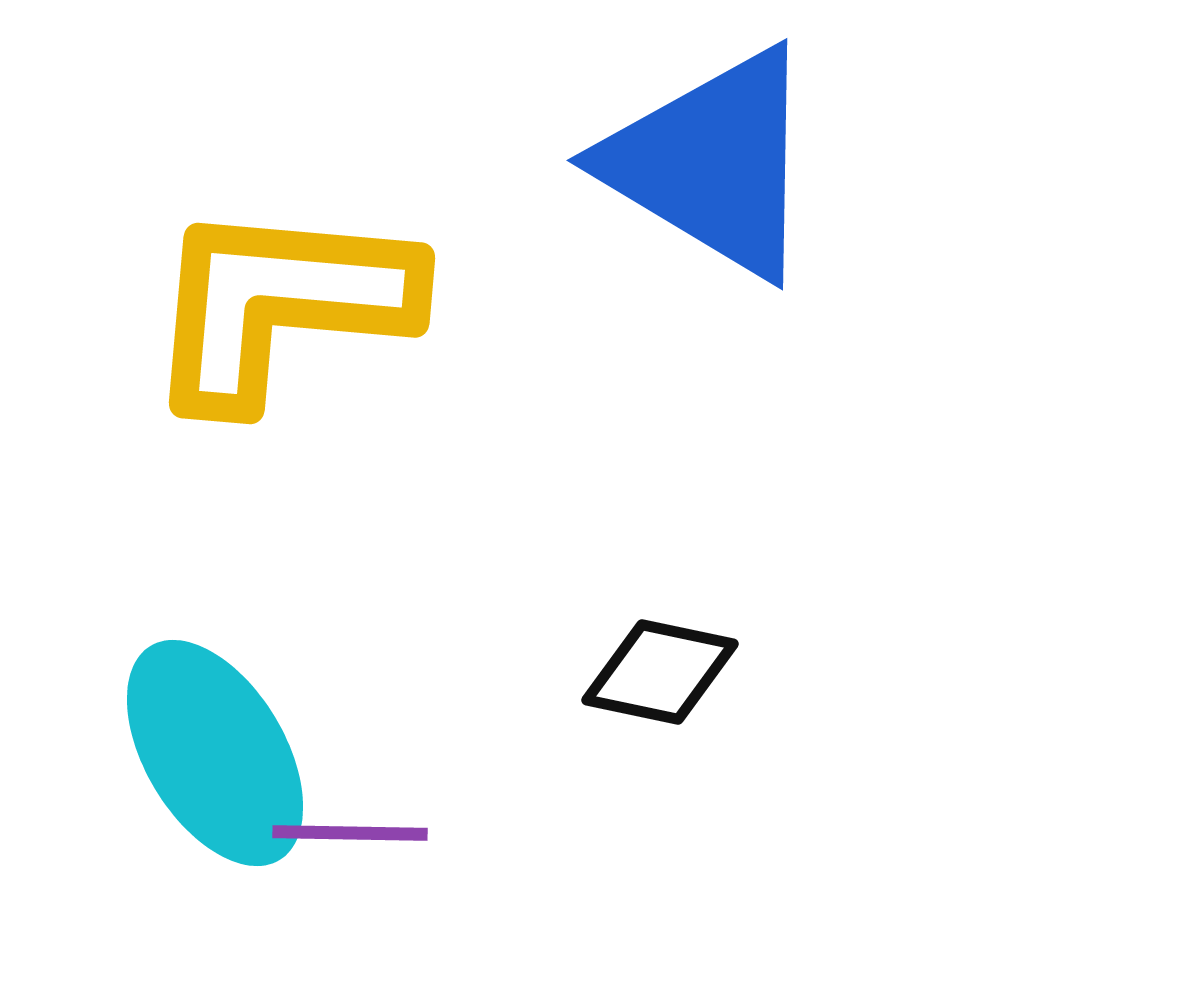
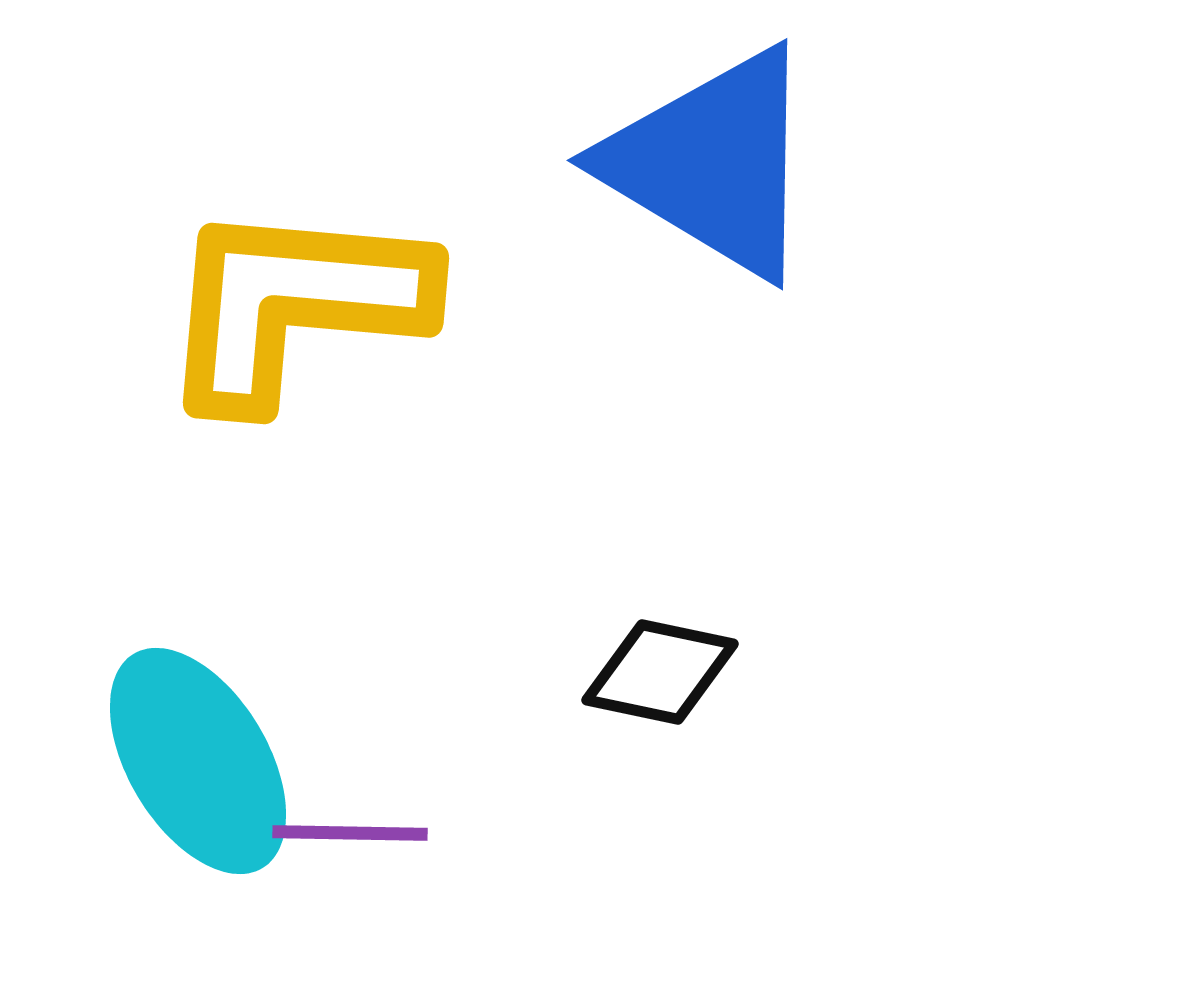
yellow L-shape: moved 14 px right
cyan ellipse: moved 17 px left, 8 px down
